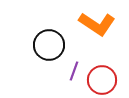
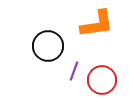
orange L-shape: rotated 42 degrees counterclockwise
black circle: moved 1 px left, 1 px down
